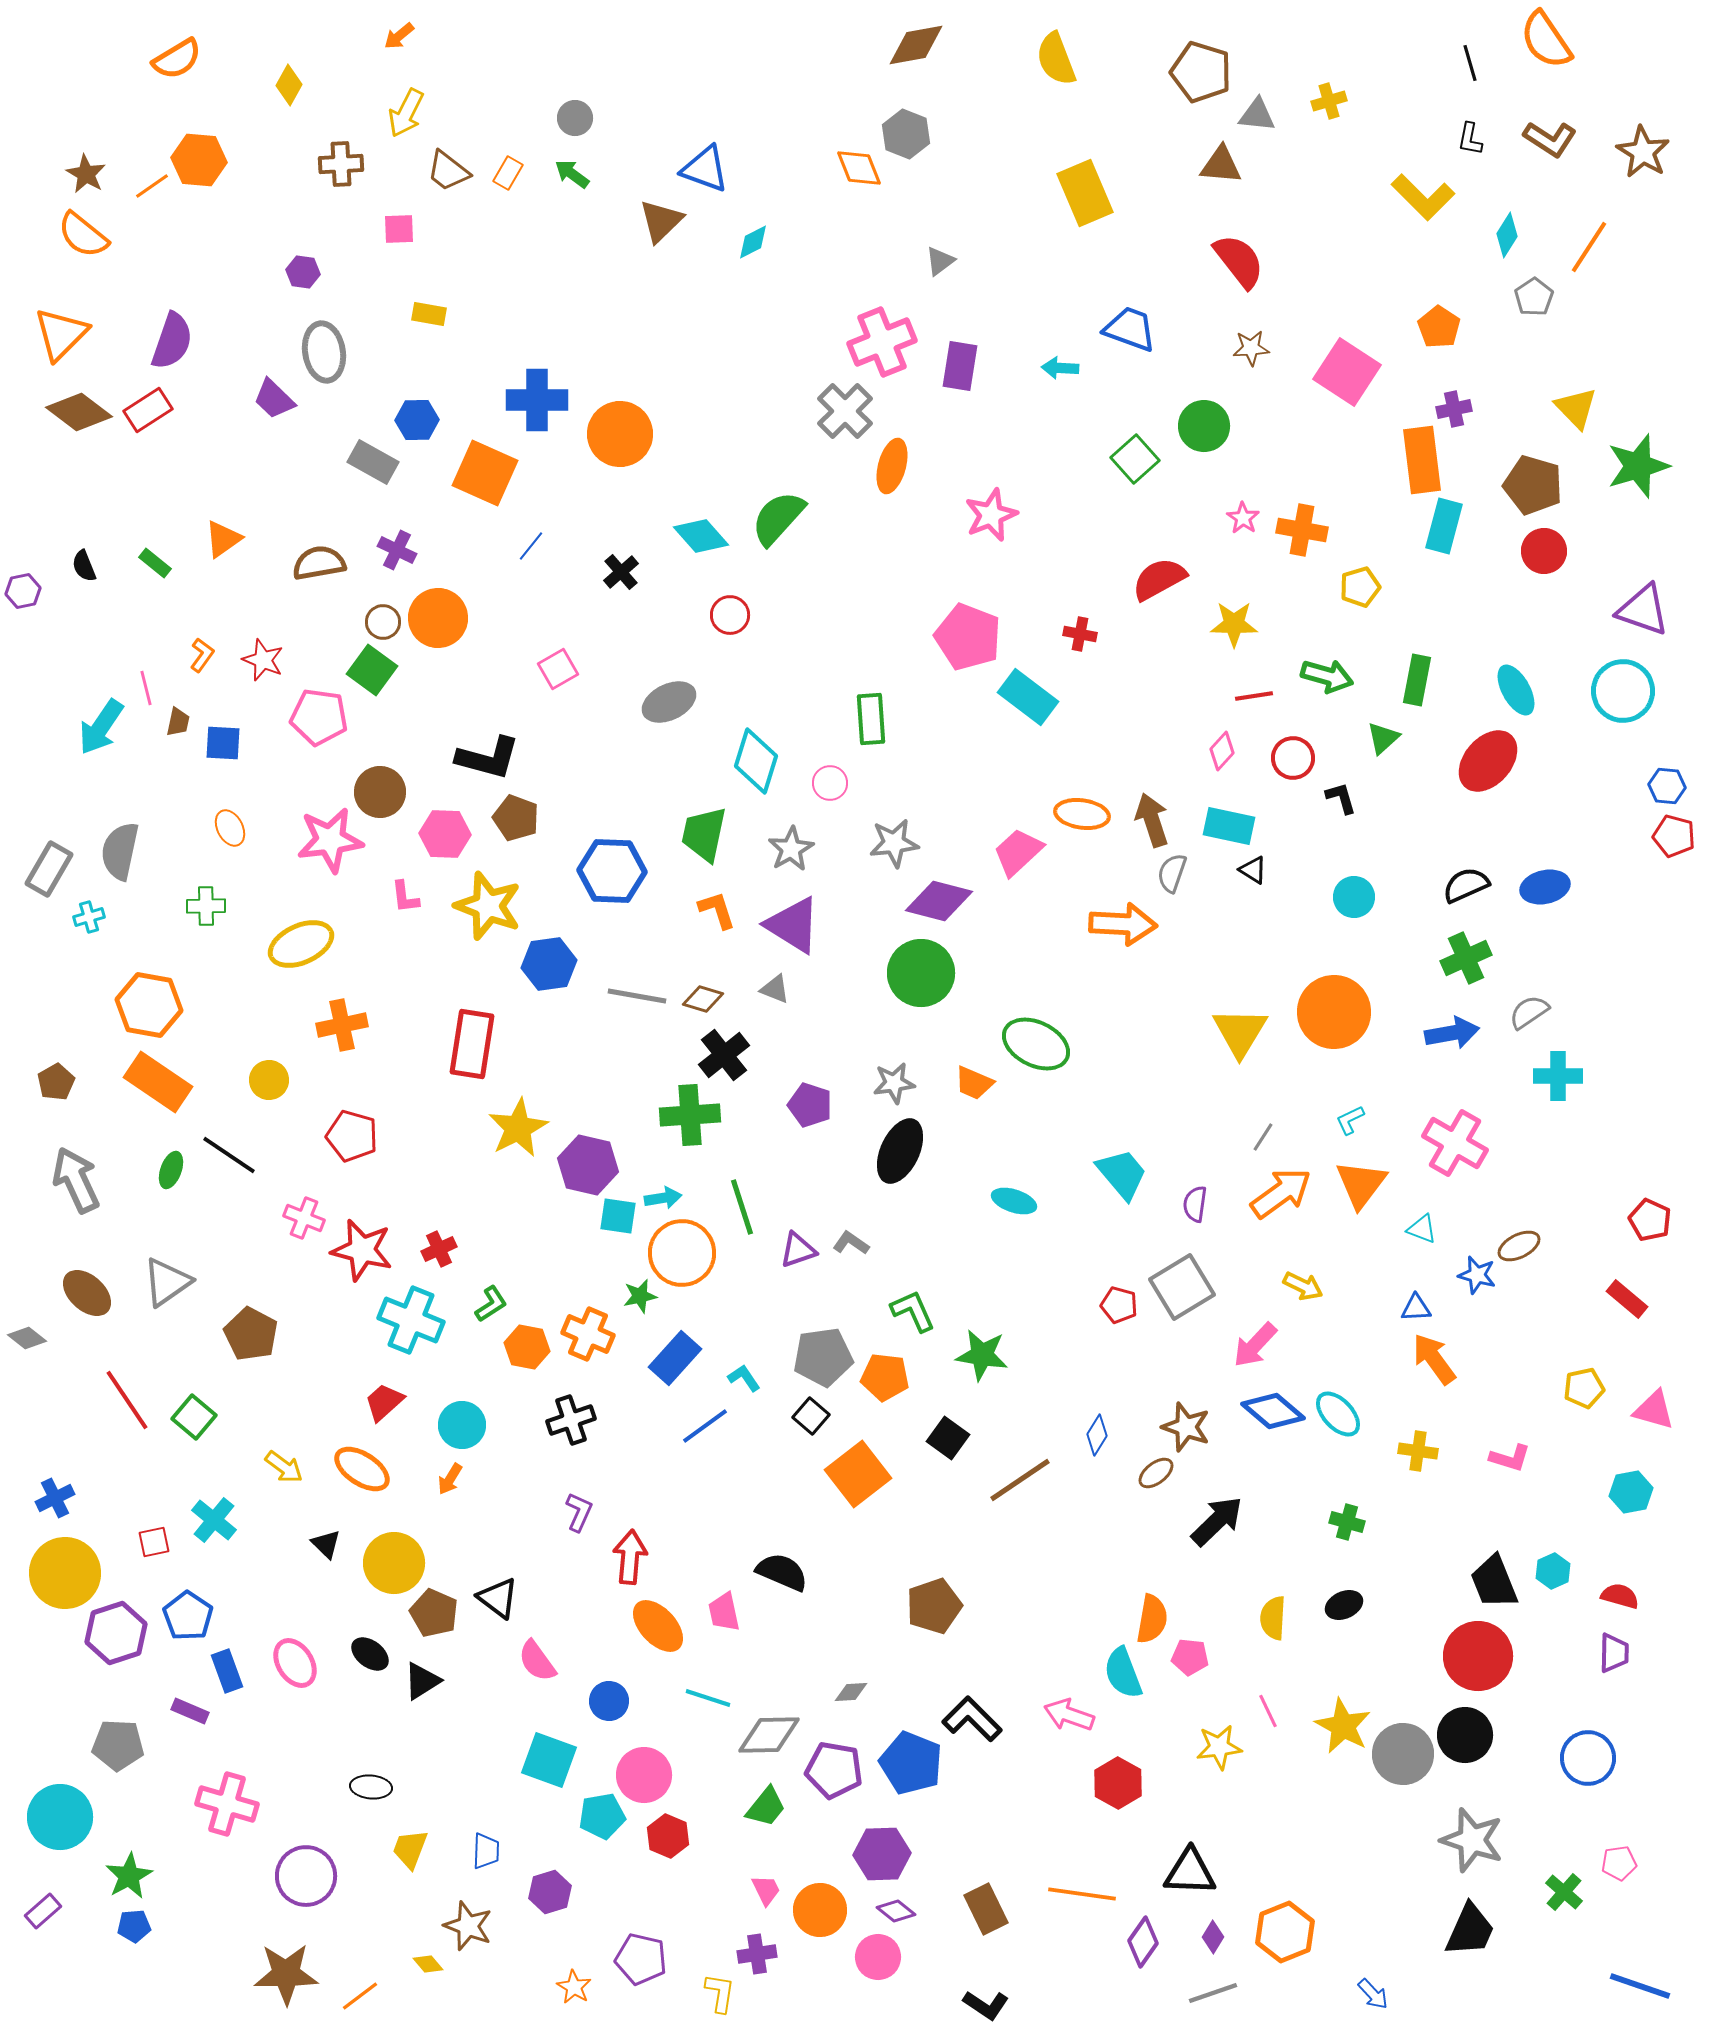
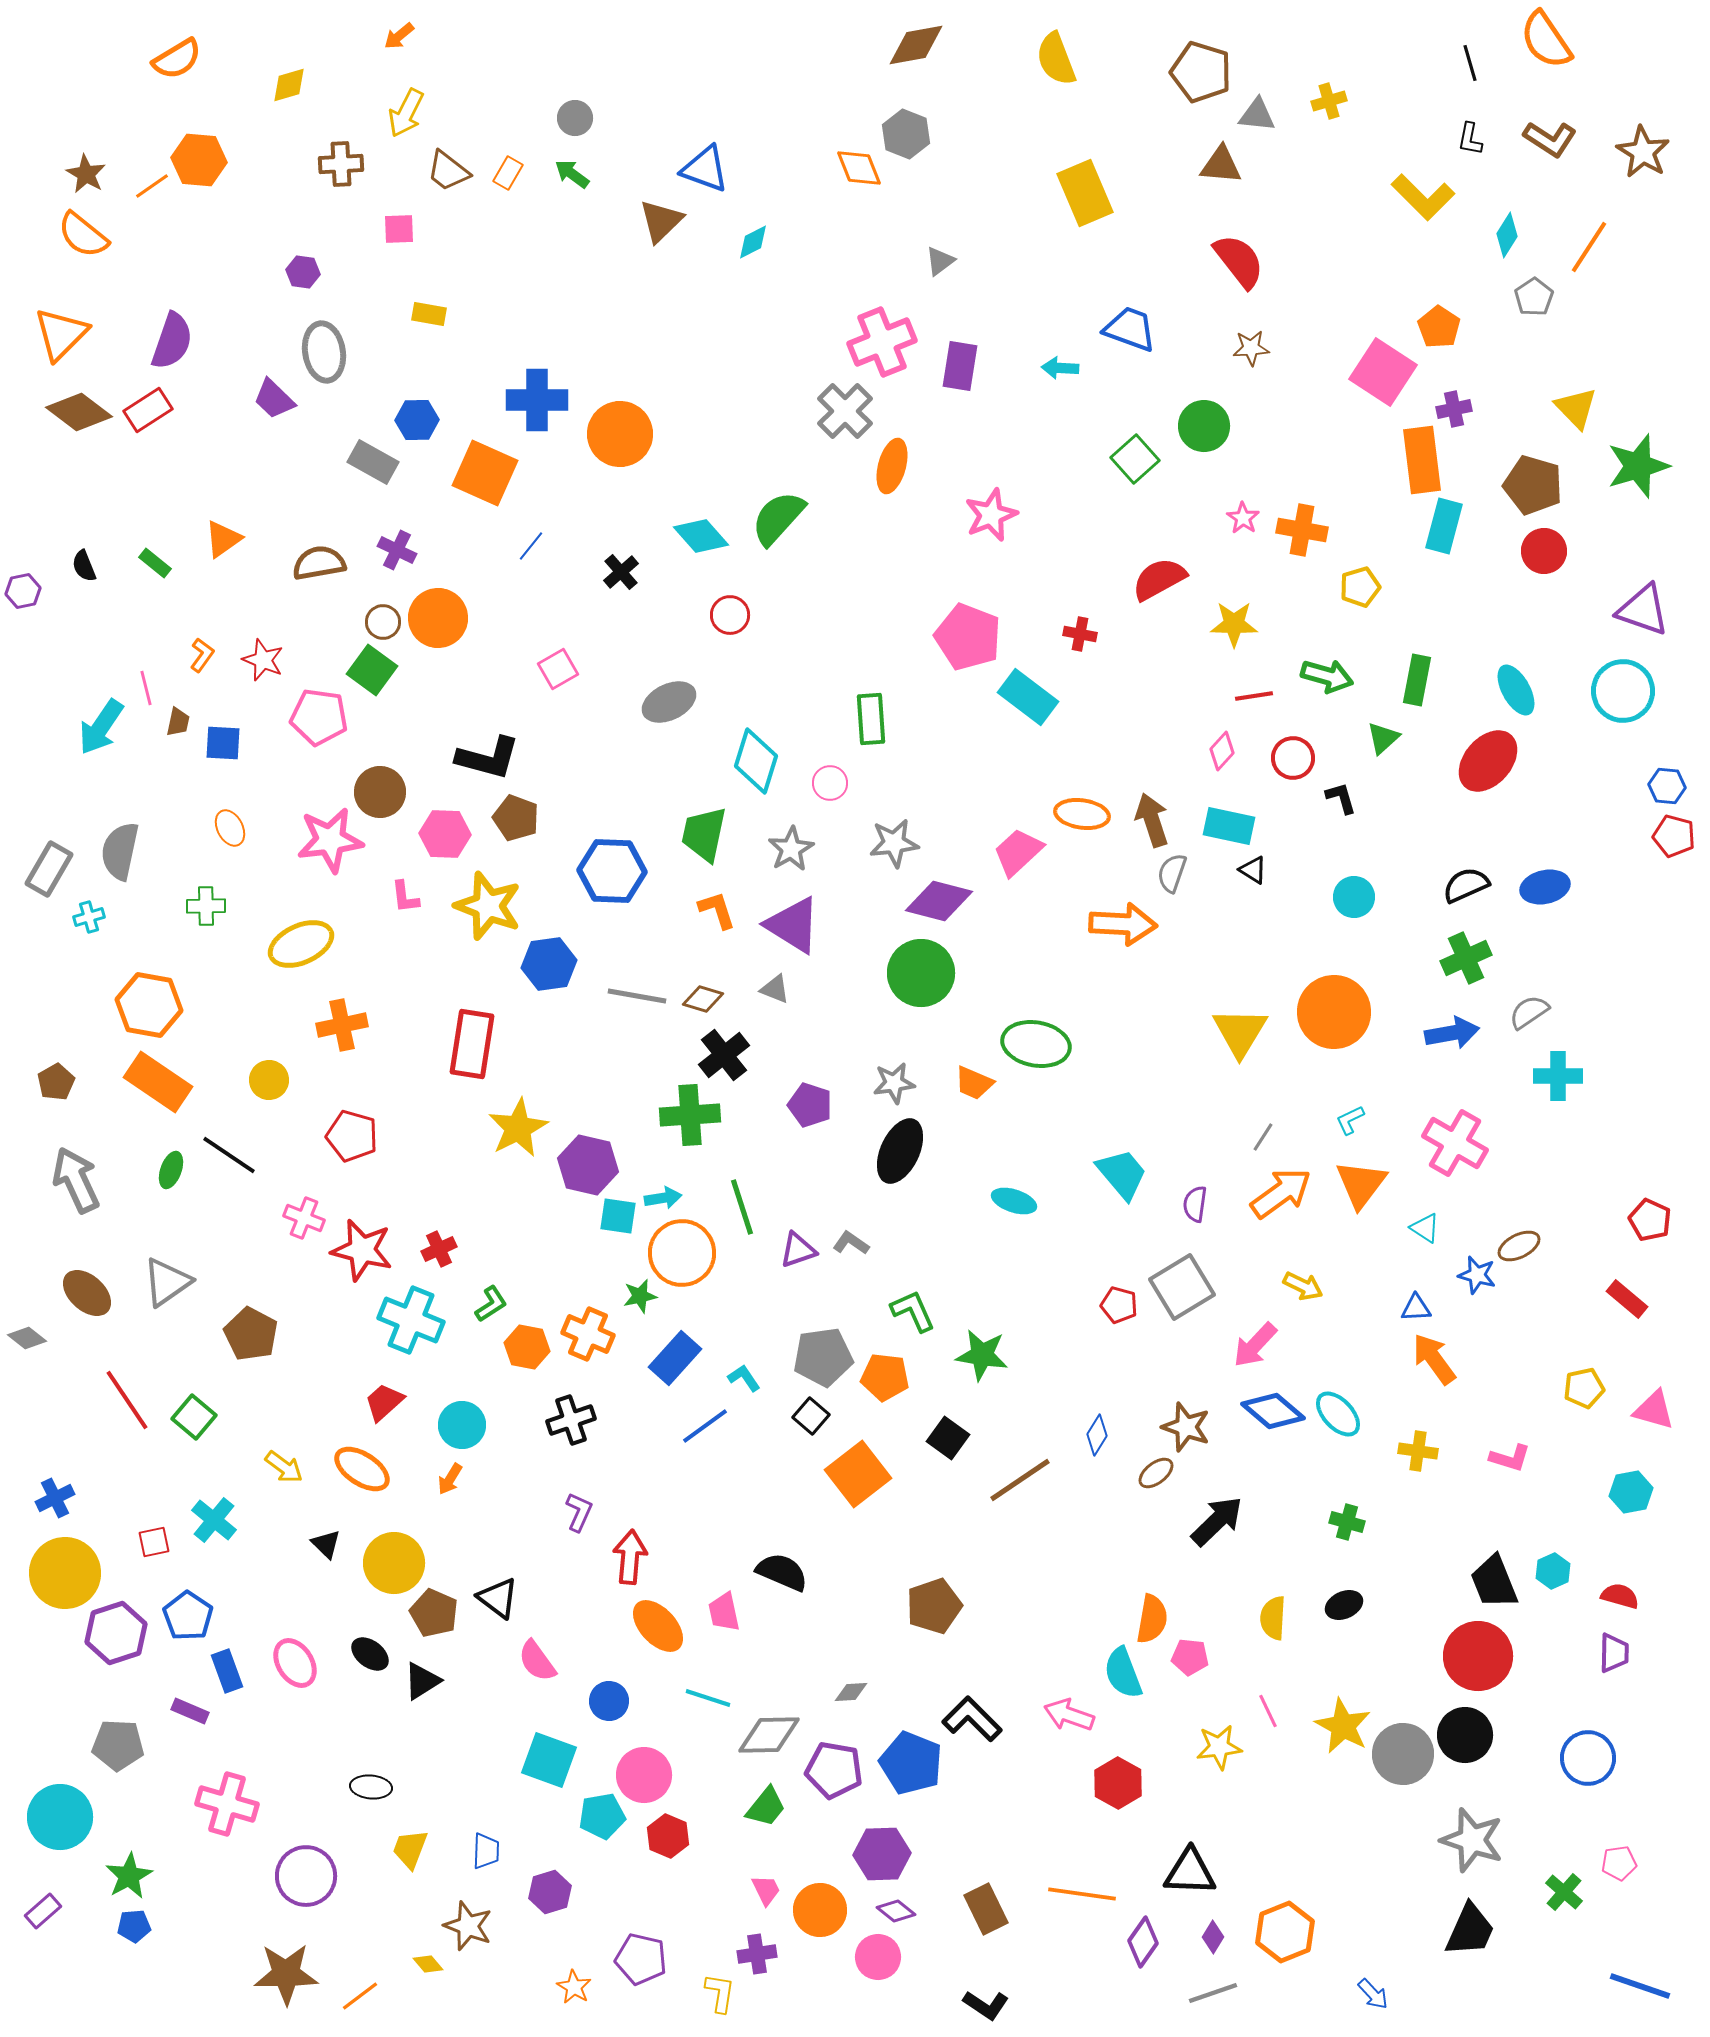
yellow diamond at (289, 85): rotated 45 degrees clockwise
pink square at (1347, 372): moved 36 px right
green ellipse at (1036, 1044): rotated 16 degrees counterclockwise
cyan triangle at (1422, 1229): moved 3 px right, 1 px up; rotated 12 degrees clockwise
